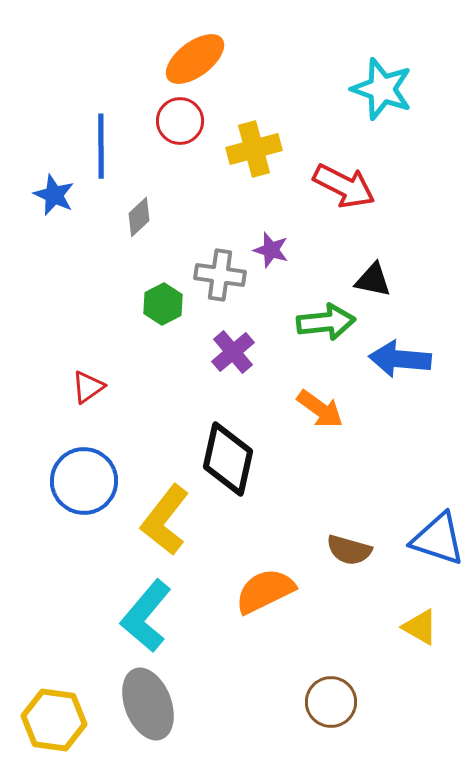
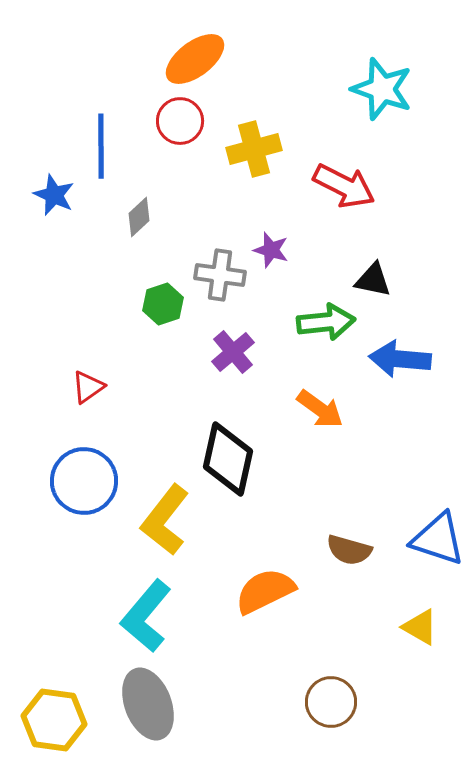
green hexagon: rotated 9 degrees clockwise
